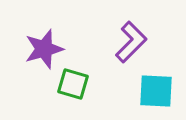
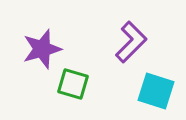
purple star: moved 2 px left
cyan square: rotated 15 degrees clockwise
